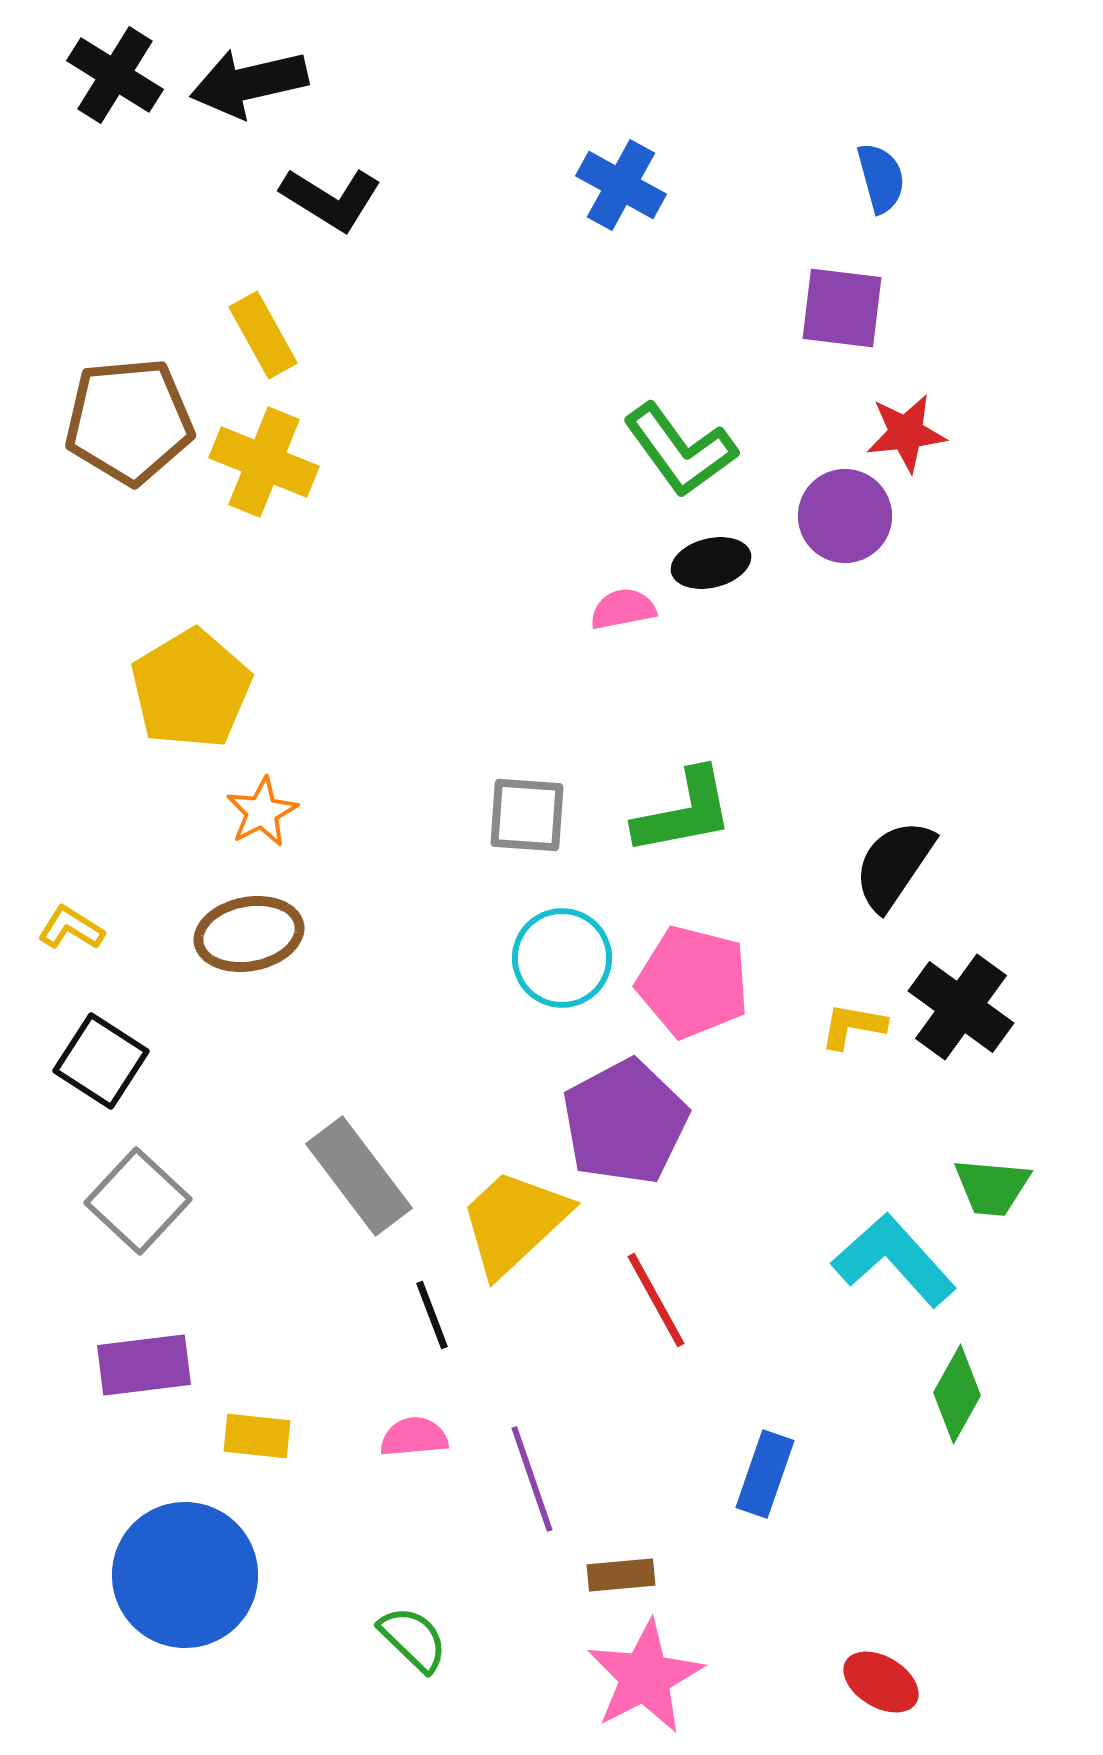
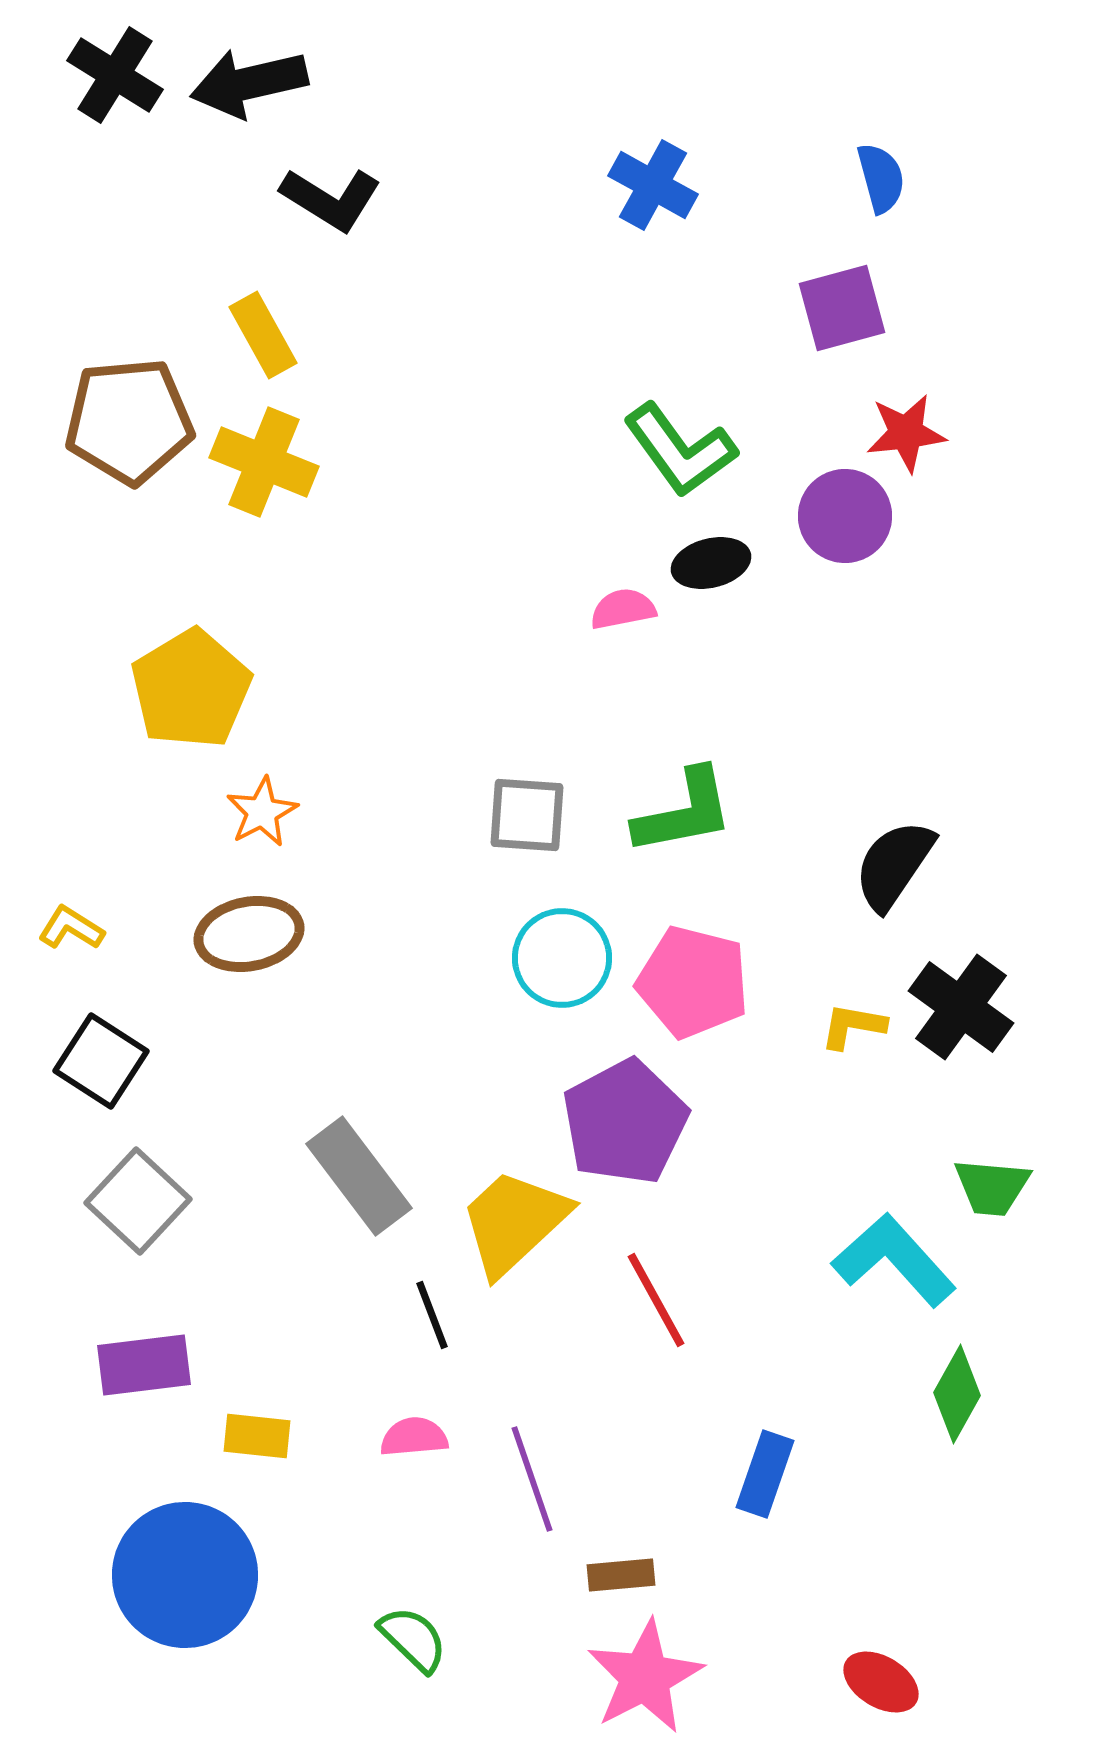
blue cross at (621, 185): moved 32 px right
purple square at (842, 308): rotated 22 degrees counterclockwise
